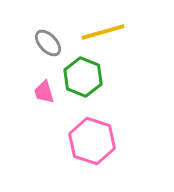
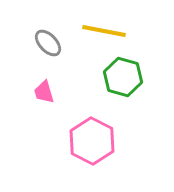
yellow line: moved 1 px right, 1 px up; rotated 27 degrees clockwise
green hexagon: moved 40 px right; rotated 6 degrees counterclockwise
pink hexagon: rotated 9 degrees clockwise
